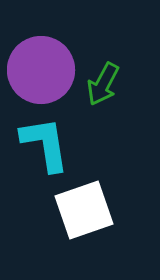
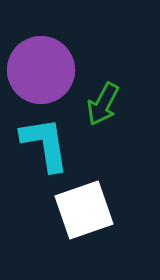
green arrow: moved 20 px down
